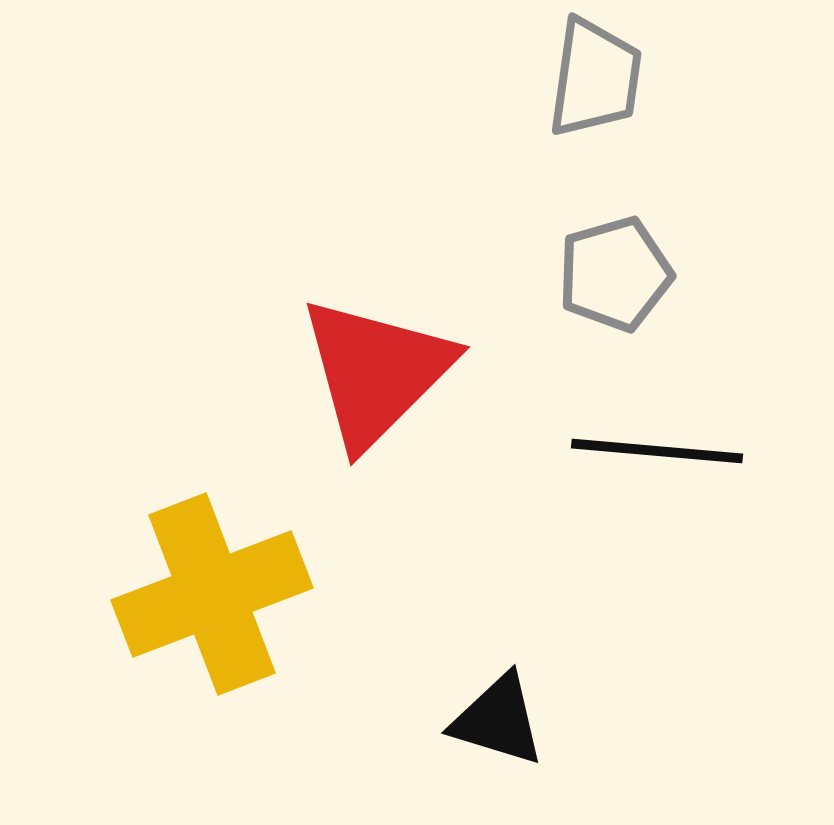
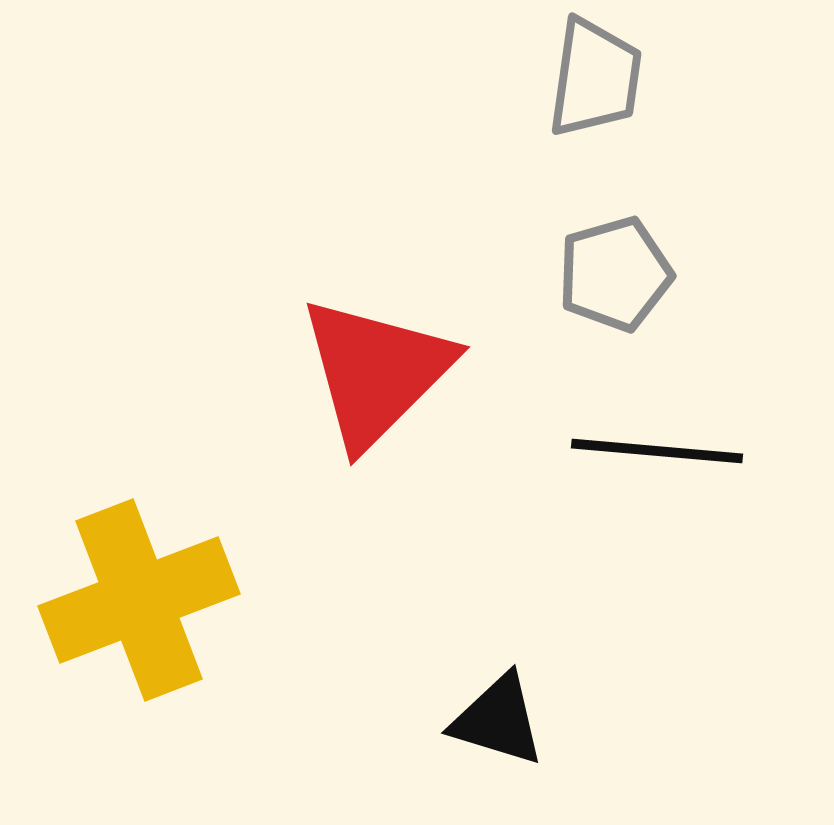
yellow cross: moved 73 px left, 6 px down
